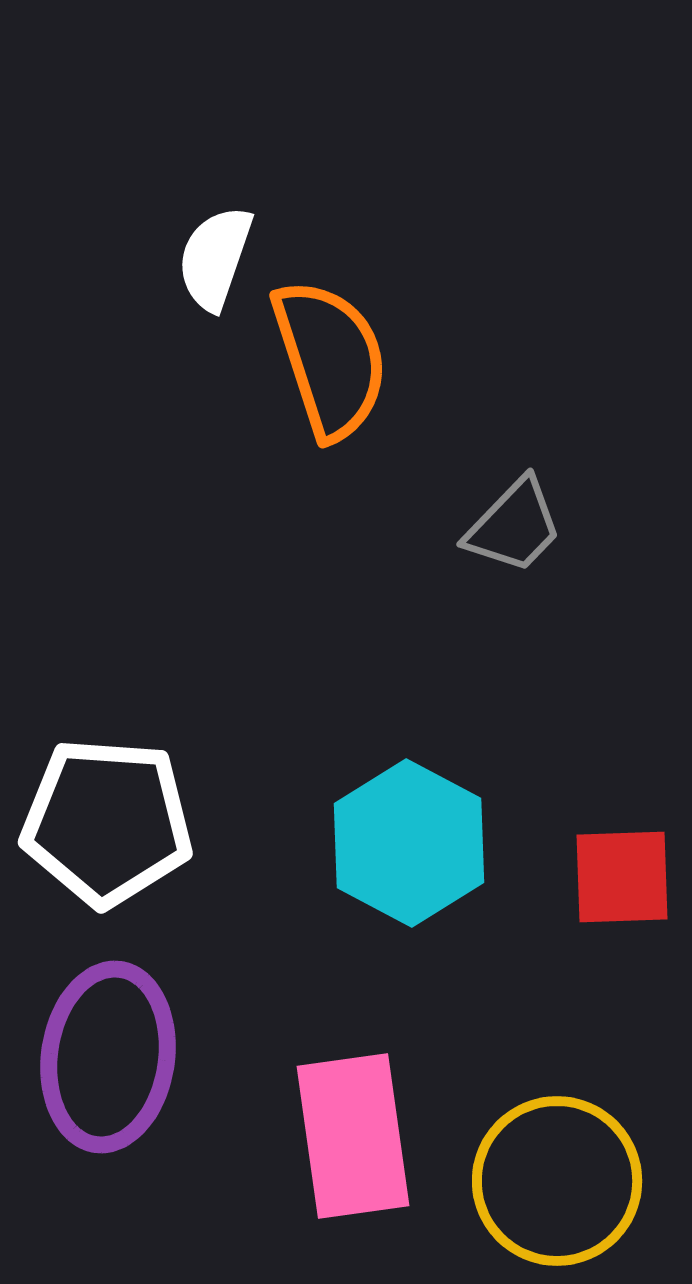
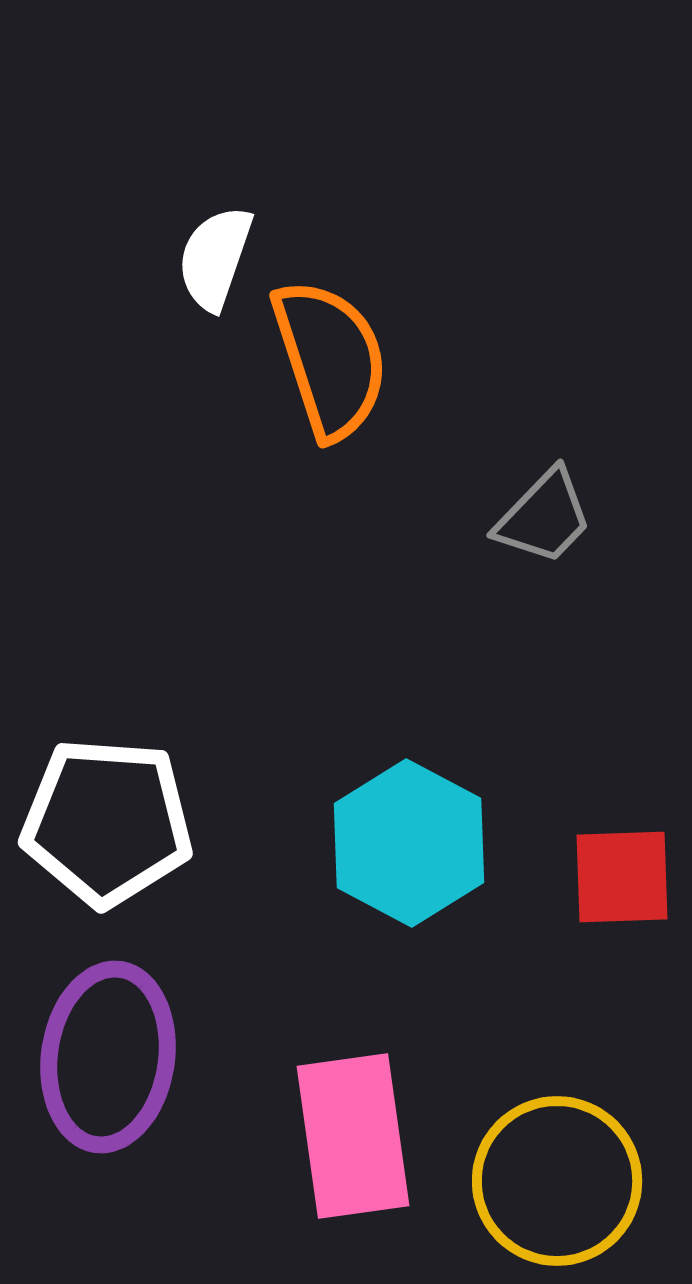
gray trapezoid: moved 30 px right, 9 px up
